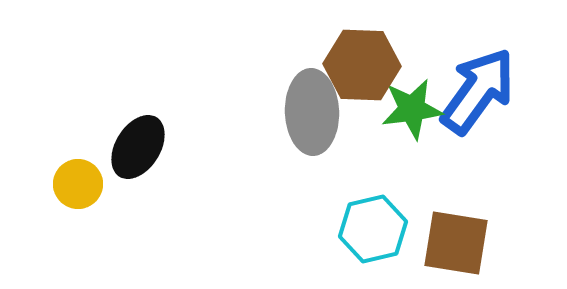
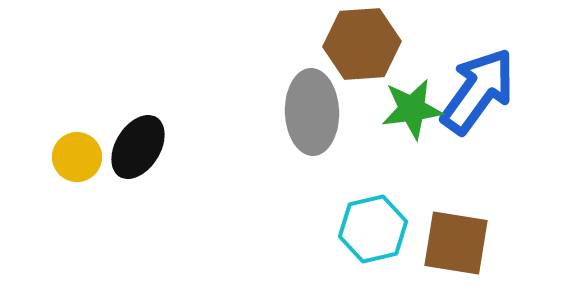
brown hexagon: moved 21 px up; rotated 6 degrees counterclockwise
yellow circle: moved 1 px left, 27 px up
